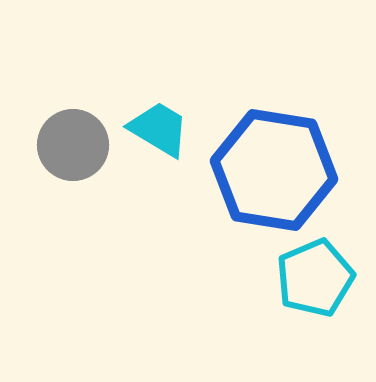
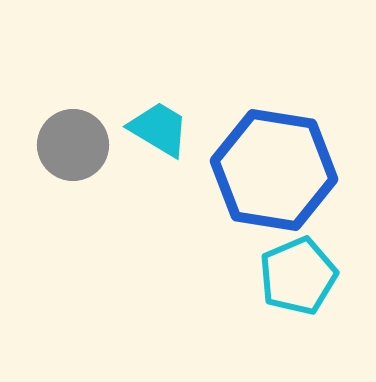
cyan pentagon: moved 17 px left, 2 px up
